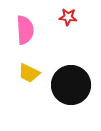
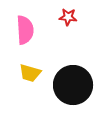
yellow trapezoid: moved 1 px right; rotated 10 degrees counterclockwise
black circle: moved 2 px right
